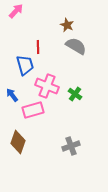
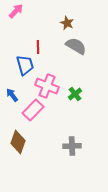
brown star: moved 2 px up
green cross: rotated 16 degrees clockwise
pink rectangle: rotated 30 degrees counterclockwise
gray cross: moved 1 px right; rotated 18 degrees clockwise
